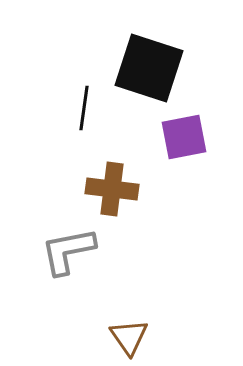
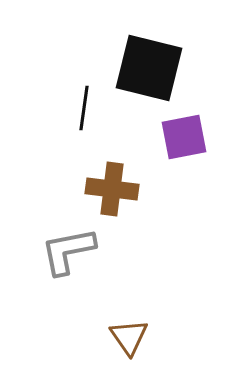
black square: rotated 4 degrees counterclockwise
